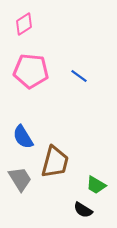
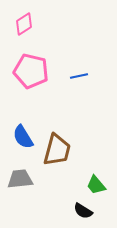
pink pentagon: rotated 8 degrees clockwise
blue line: rotated 48 degrees counterclockwise
brown trapezoid: moved 2 px right, 12 px up
gray trapezoid: rotated 64 degrees counterclockwise
green trapezoid: rotated 20 degrees clockwise
black semicircle: moved 1 px down
